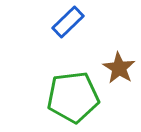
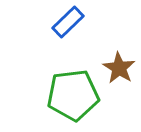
green pentagon: moved 2 px up
